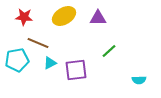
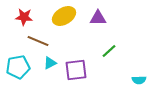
brown line: moved 2 px up
cyan pentagon: moved 1 px right, 7 px down
